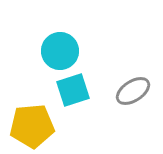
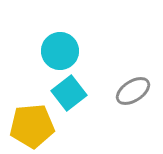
cyan square: moved 4 px left, 3 px down; rotated 20 degrees counterclockwise
